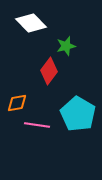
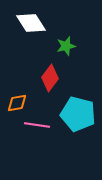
white diamond: rotated 12 degrees clockwise
red diamond: moved 1 px right, 7 px down
cyan pentagon: rotated 16 degrees counterclockwise
